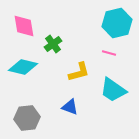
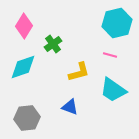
pink diamond: rotated 40 degrees clockwise
pink line: moved 1 px right, 2 px down
cyan diamond: rotated 32 degrees counterclockwise
